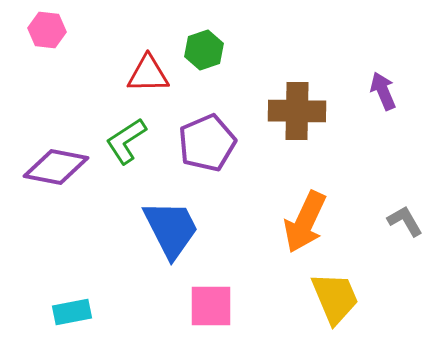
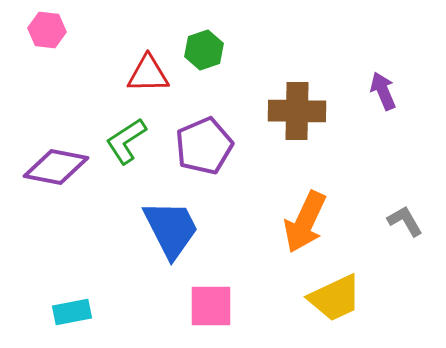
purple pentagon: moved 3 px left, 3 px down
yellow trapezoid: rotated 88 degrees clockwise
